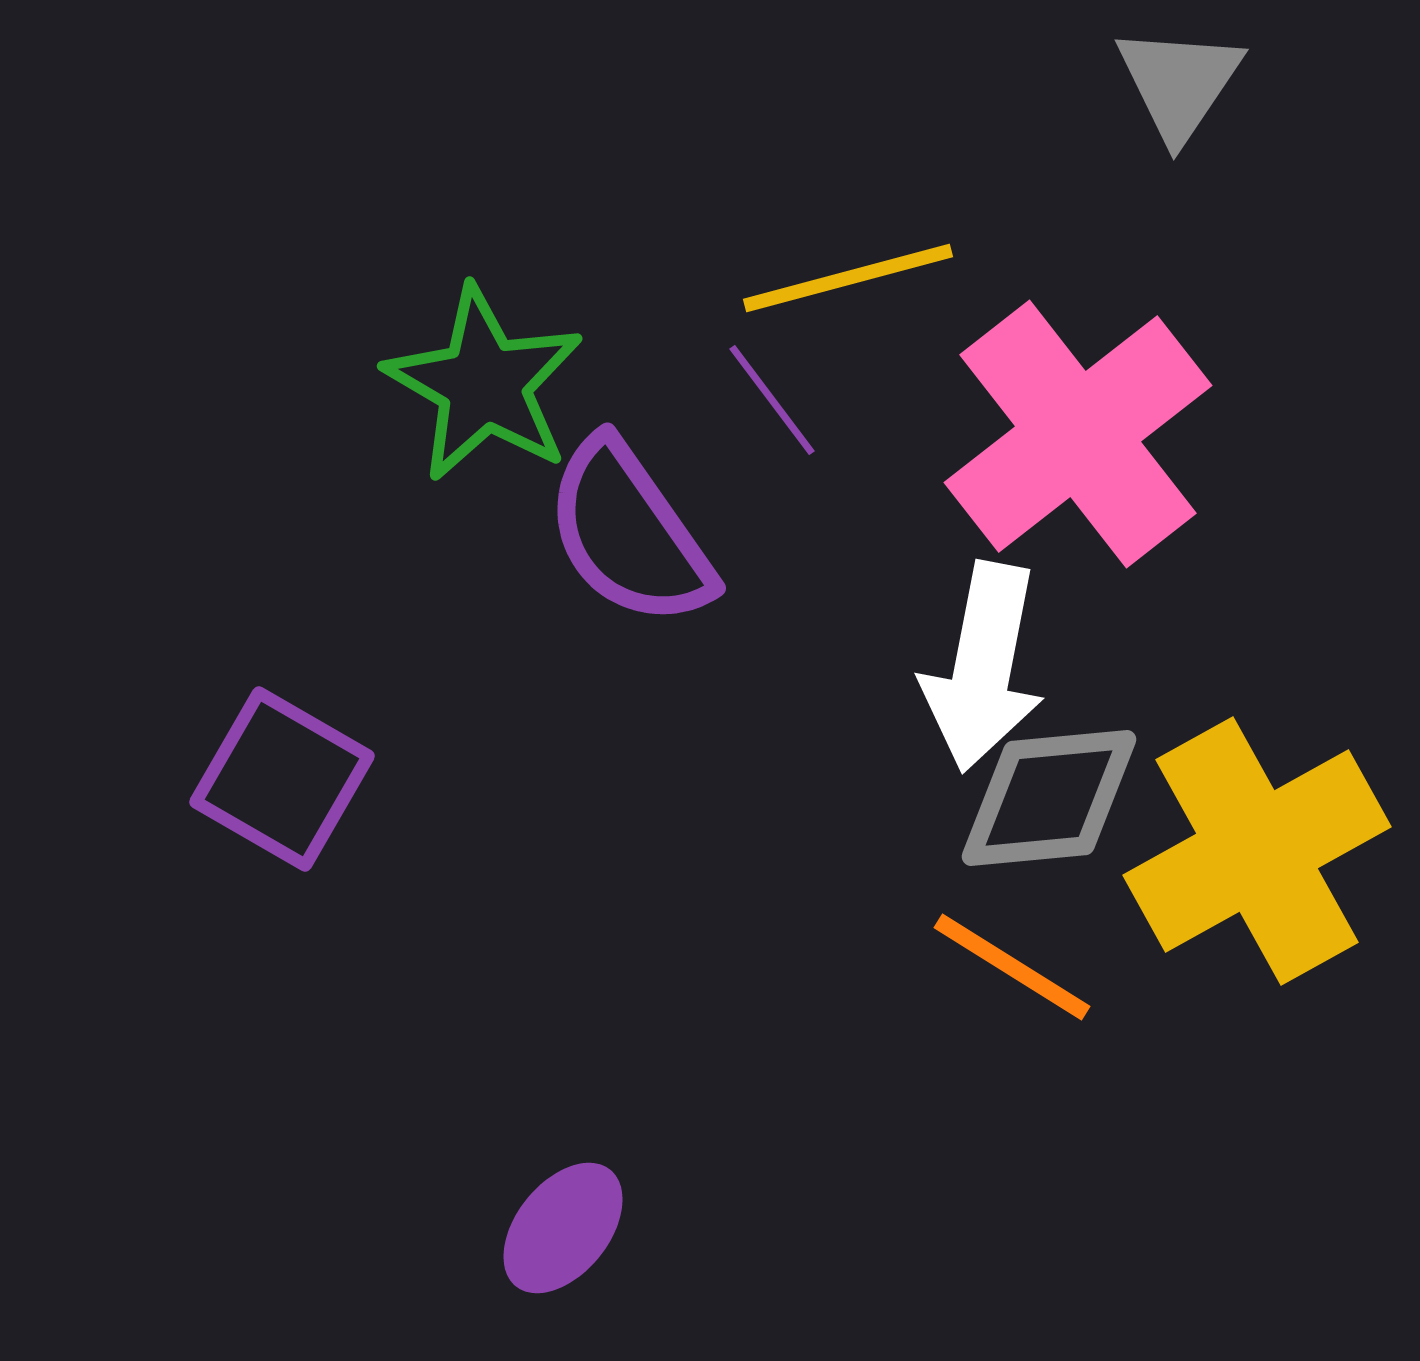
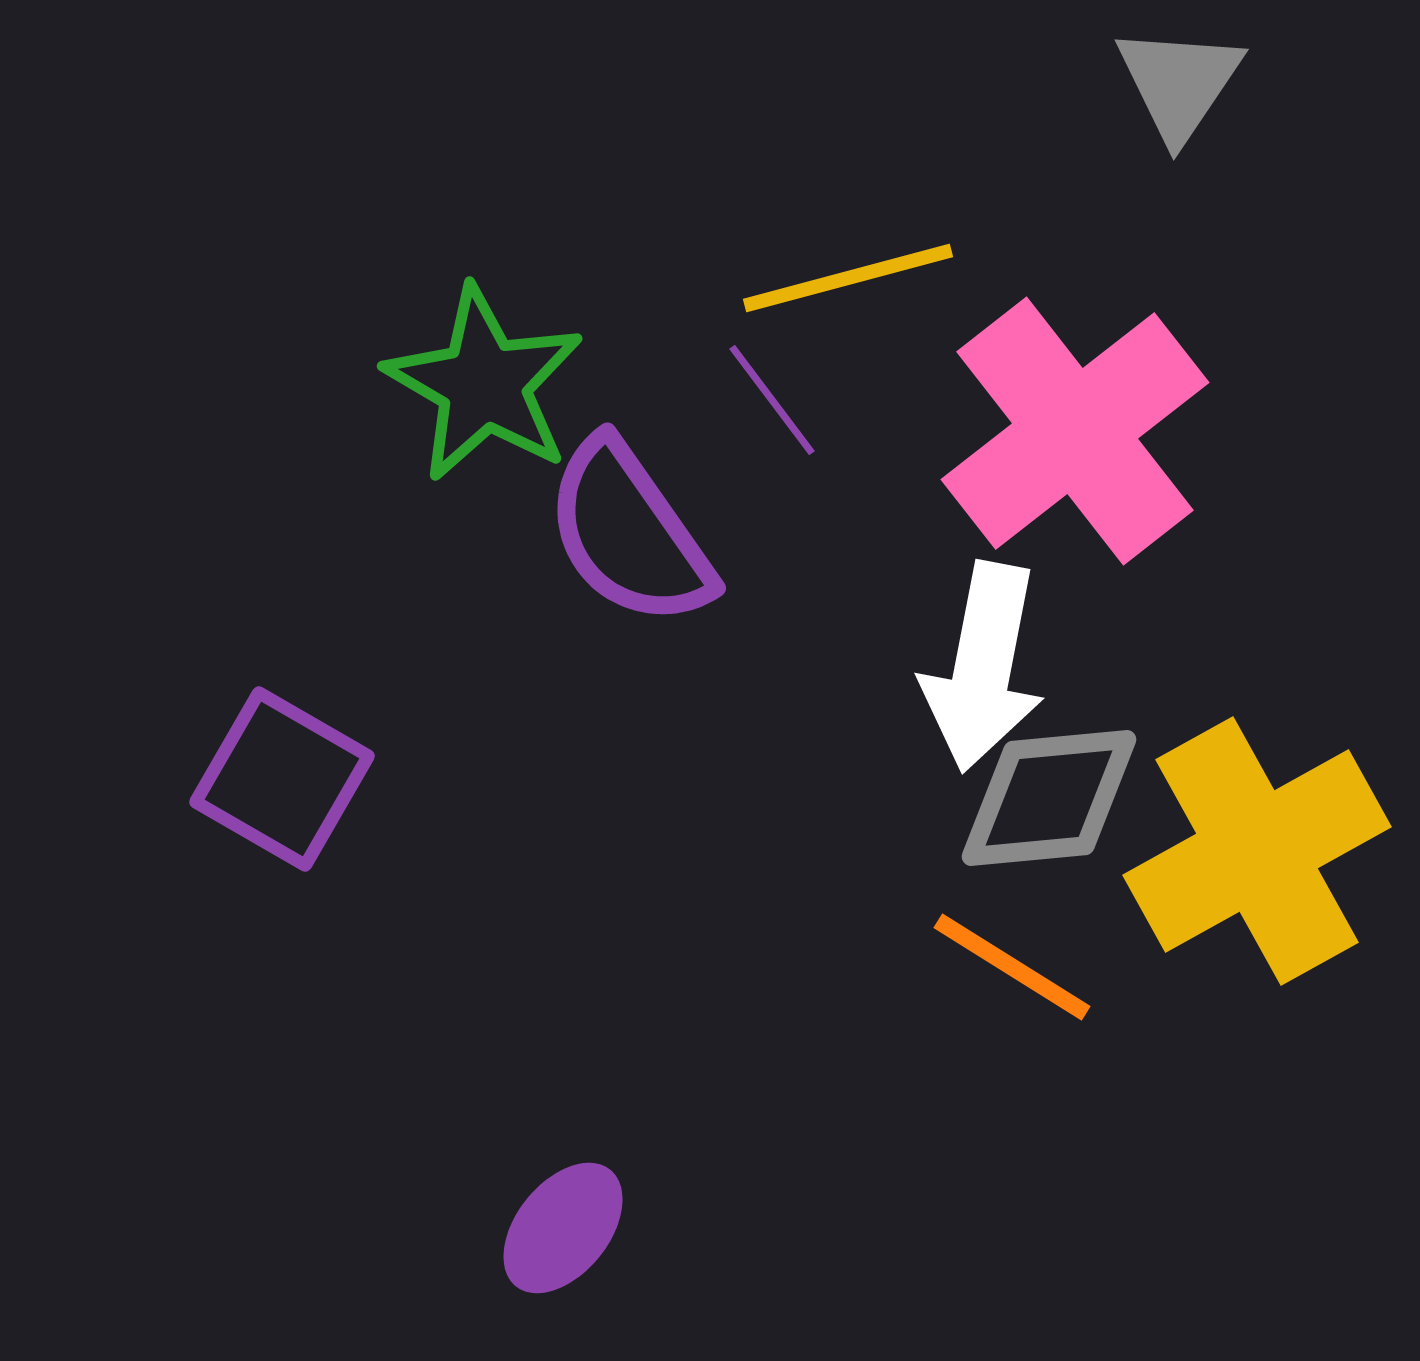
pink cross: moved 3 px left, 3 px up
